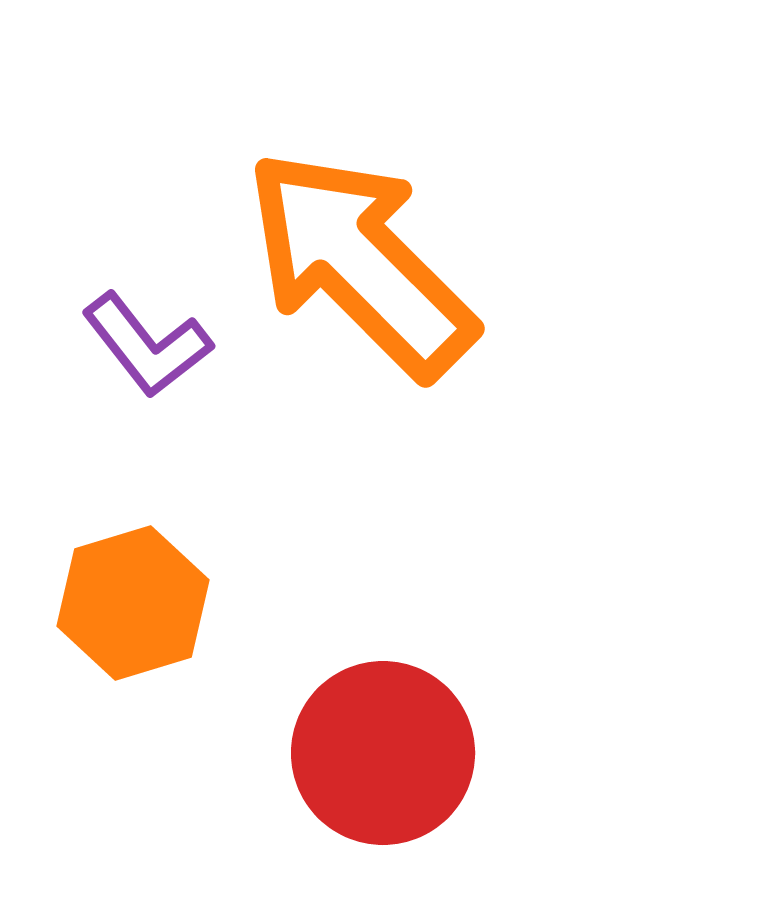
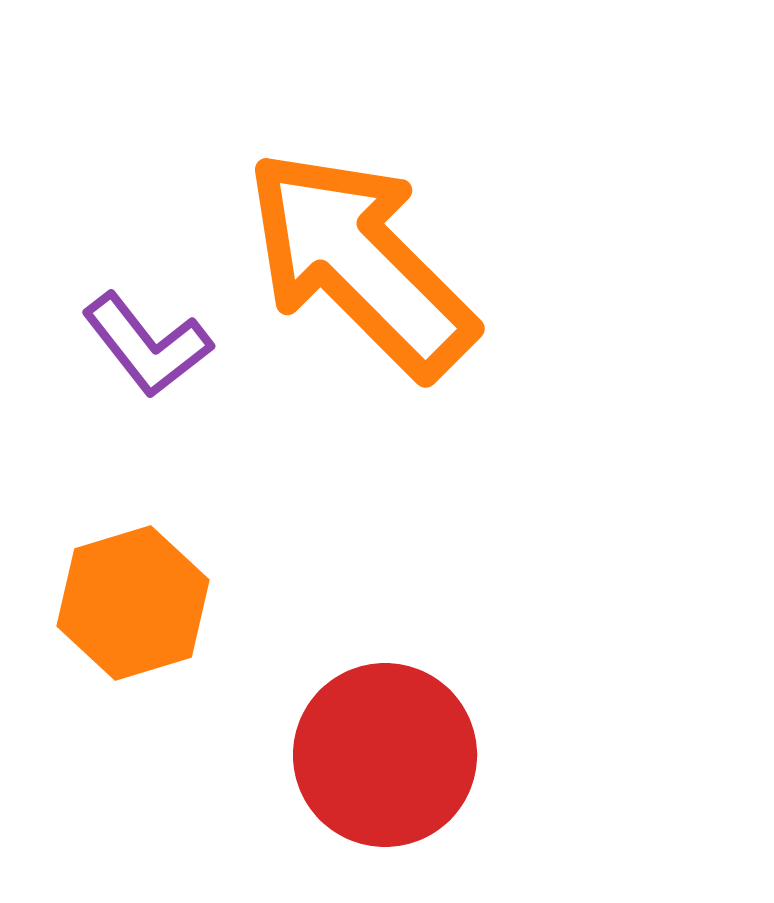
red circle: moved 2 px right, 2 px down
